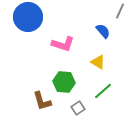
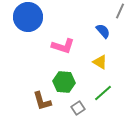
pink L-shape: moved 2 px down
yellow triangle: moved 2 px right
green line: moved 2 px down
